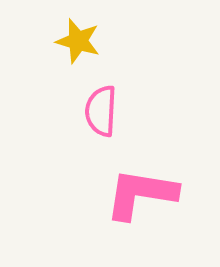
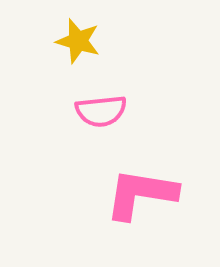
pink semicircle: rotated 99 degrees counterclockwise
